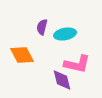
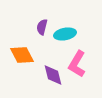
pink L-shape: rotated 108 degrees clockwise
purple diamond: moved 9 px left, 5 px up
